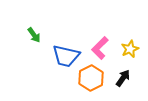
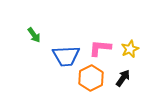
pink L-shape: rotated 50 degrees clockwise
blue trapezoid: rotated 16 degrees counterclockwise
